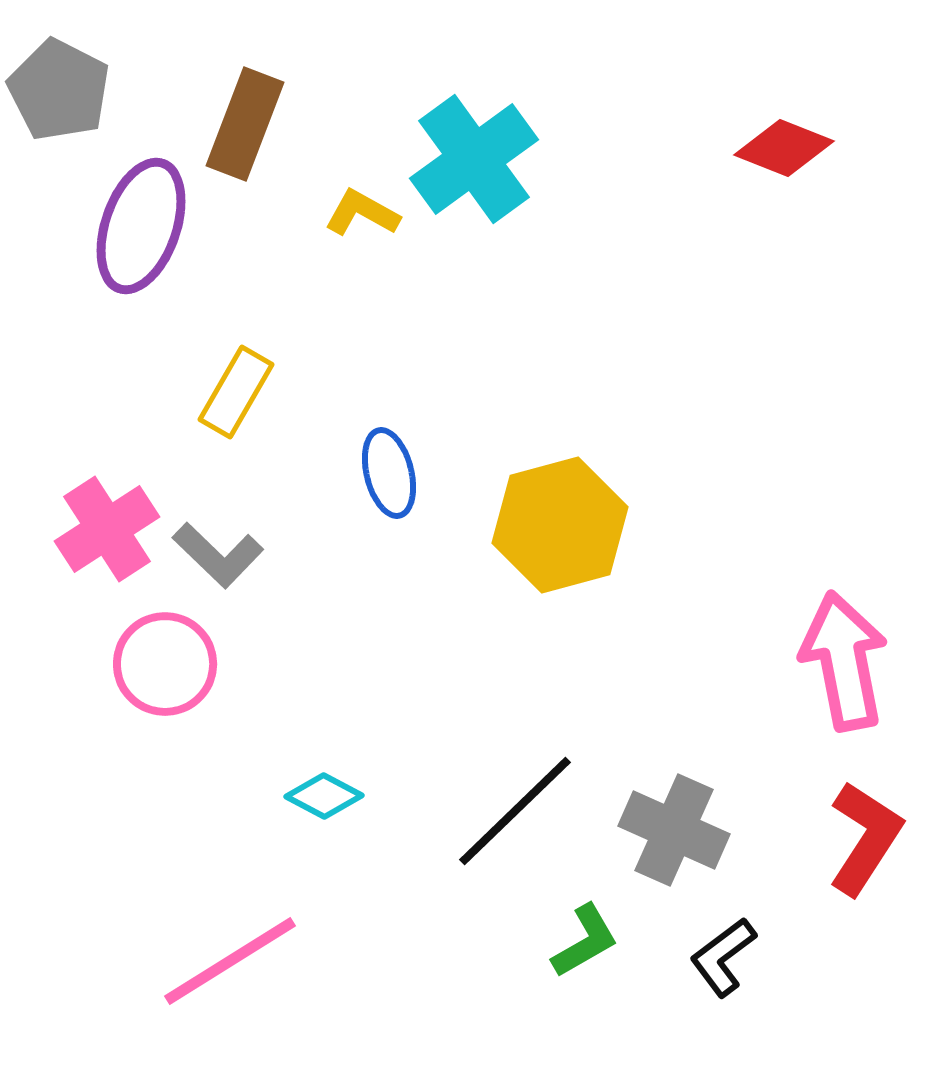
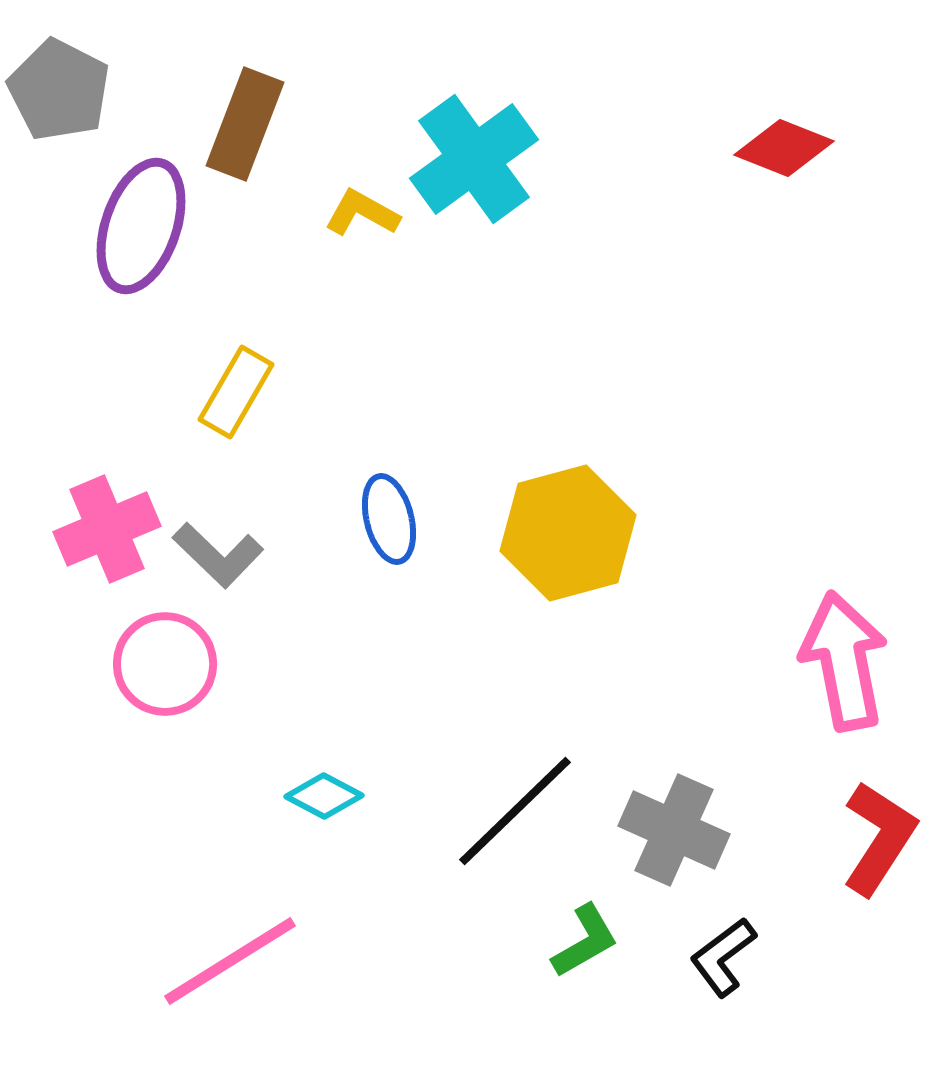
blue ellipse: moved 46 px down
yellow hexagon: moved 8 px right, 8 px down
pink cross: rotated 10 degrees clockwise
red L-shape: moved 14 px right
